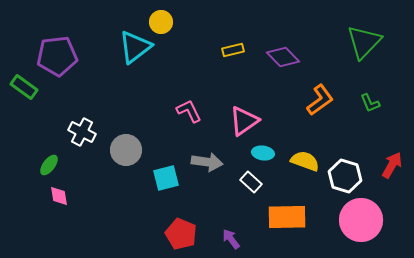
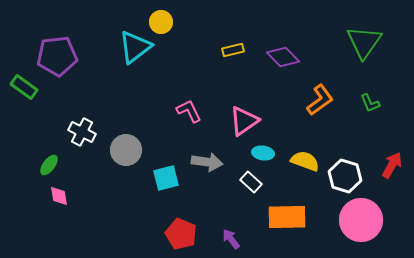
green triangle: rotated 9 degrees counterclockwise
